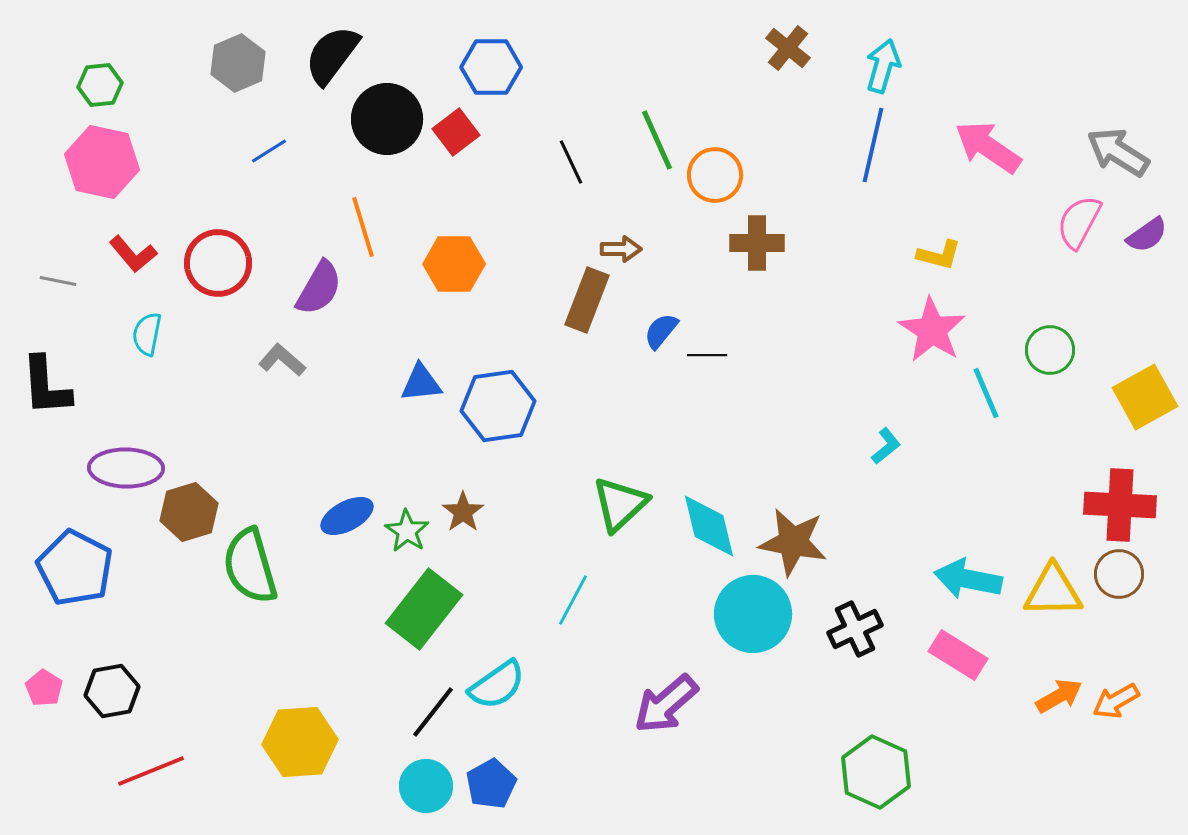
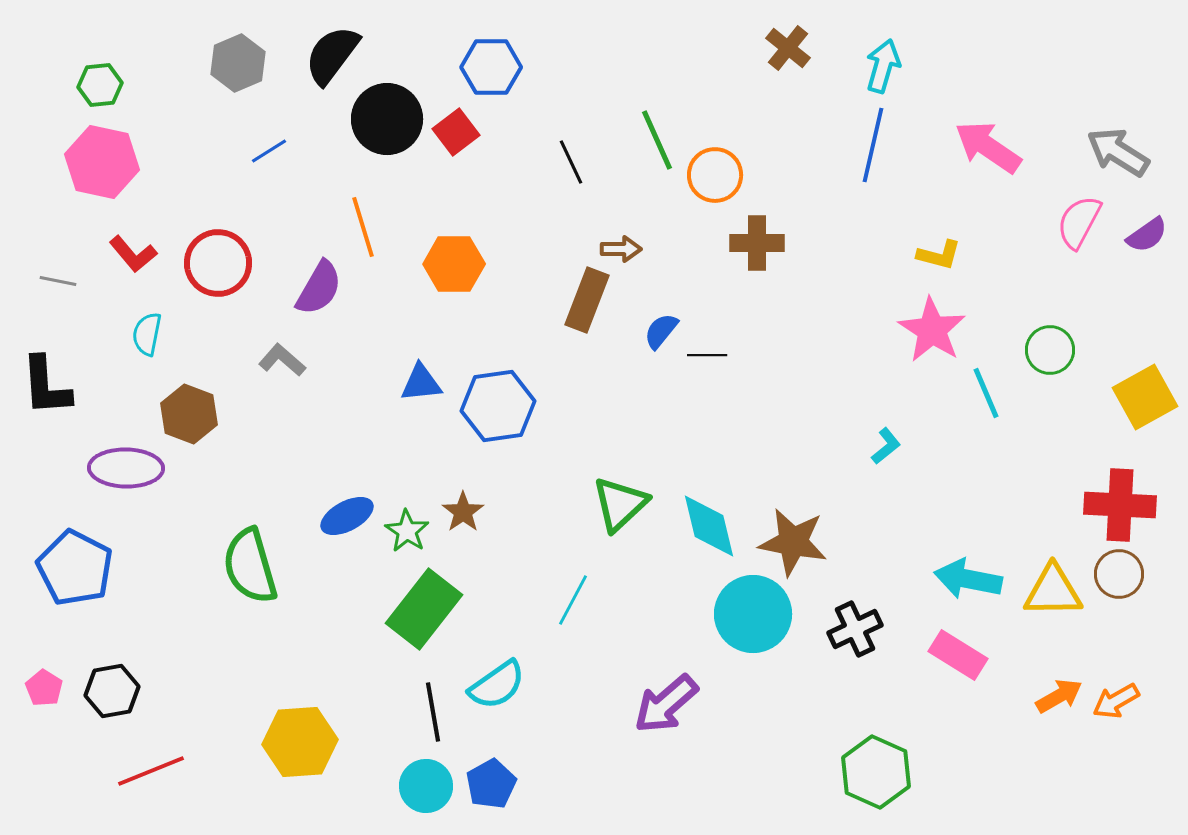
brown hexagon at (189, 512): moved 98 px up; rotated 22 degrees counterclockwise
black line at (433, 712): rotated 48 degrees counterclockwise
